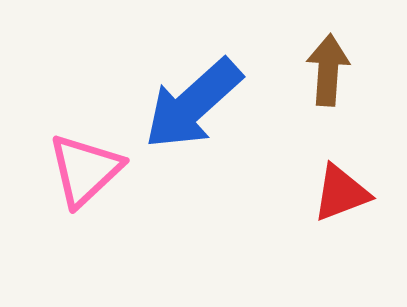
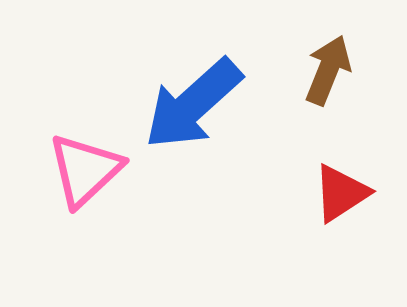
brown arrow: rotated 18 degrees clockwise
red triangle: rotated 12 degrees counterclockwise
